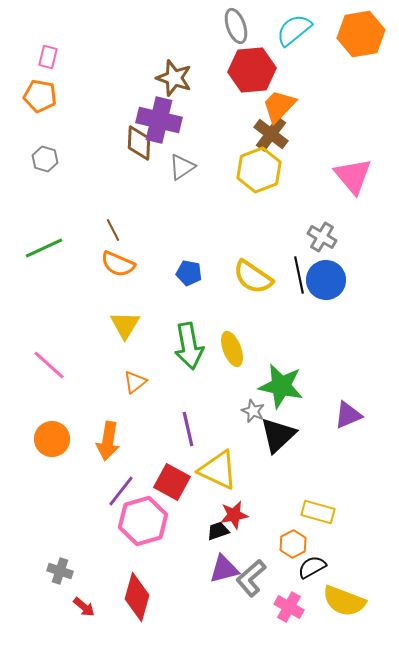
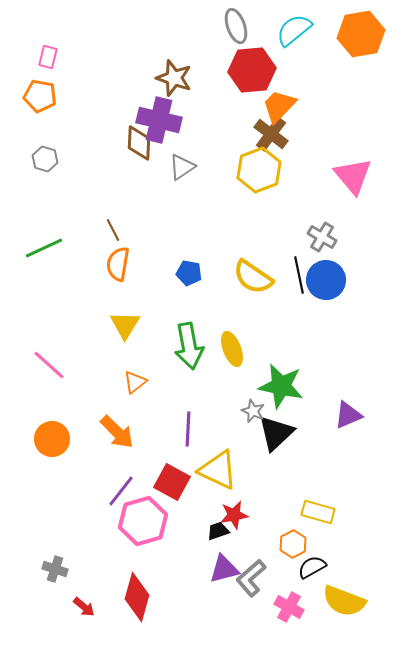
orange semicircle at (118, 264): rotated 76 degrees clockwise
purple line at (188, 429): rotated 16 degrees clockwise
black triangle at (278, 435): moved 2 px left, 2 px up
orange arrow at (108, 441): moved 9 px right, 9 px up; rotated 54 degrees counterclockwise
gray cross at (60, 571): moved 5 px left, 2 px up
